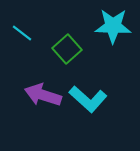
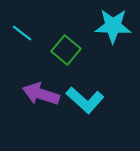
green square: moved 1 px left, 1 px down; rotated 8 degrees counterclockwise
purple arrow: moved 2 px left, 1 px up
cyan L-shape: moved 3 px left, 1 px down
